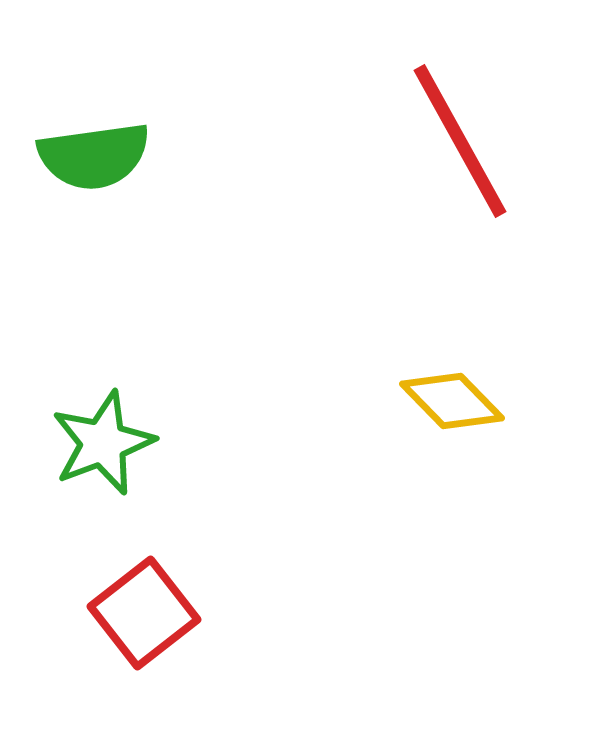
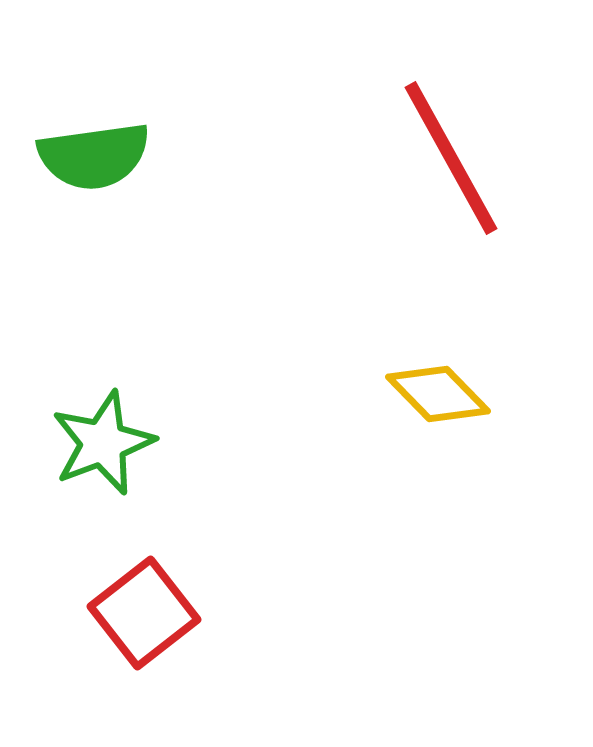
red line: moved 9 px left, 17 px down
yellow diamond: moved 14 px left, 7 px up
